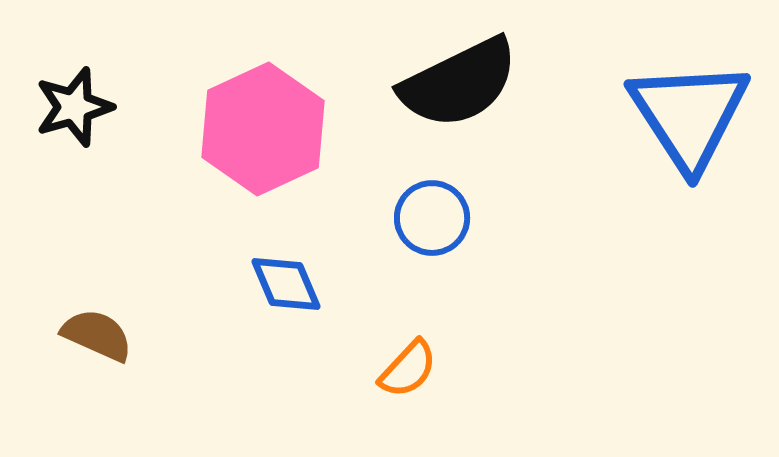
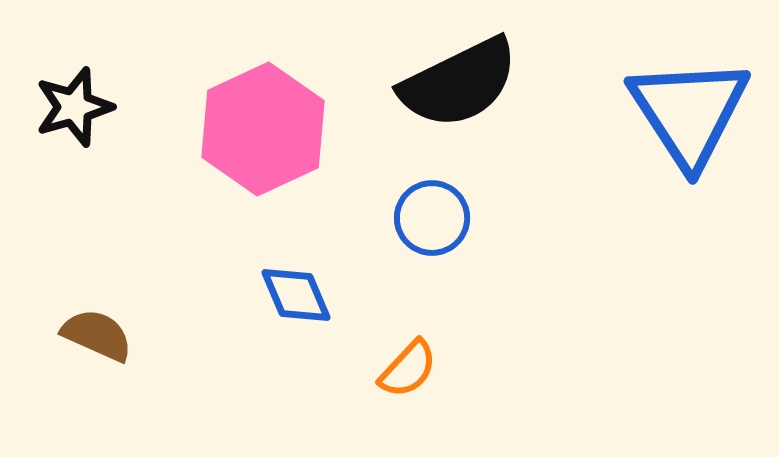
blue triangle: moved 3 px up
blue diamond: moved 10 px right, 11 px down
